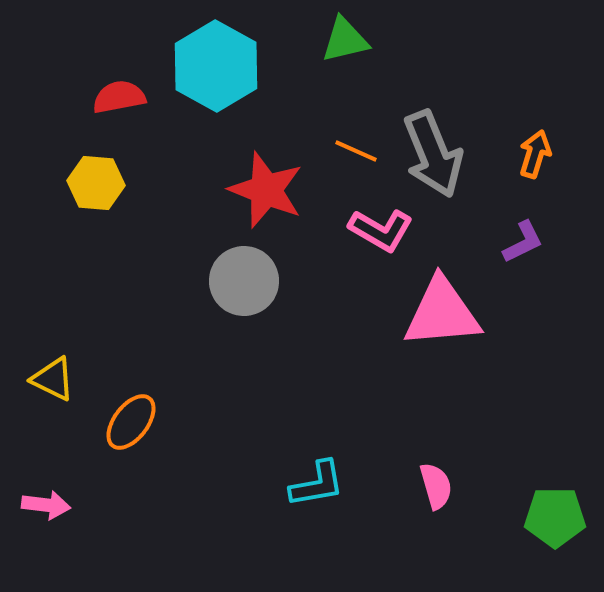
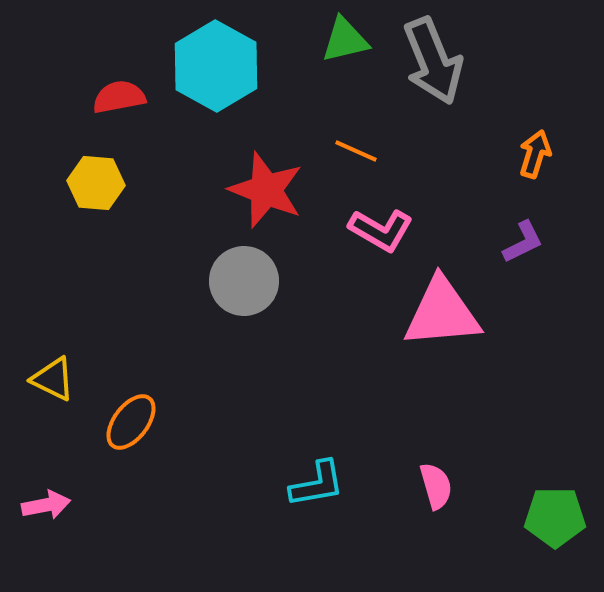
gray arrow: moved 93 px up
pink arrow: rotated 18 degrees counterclockwise
